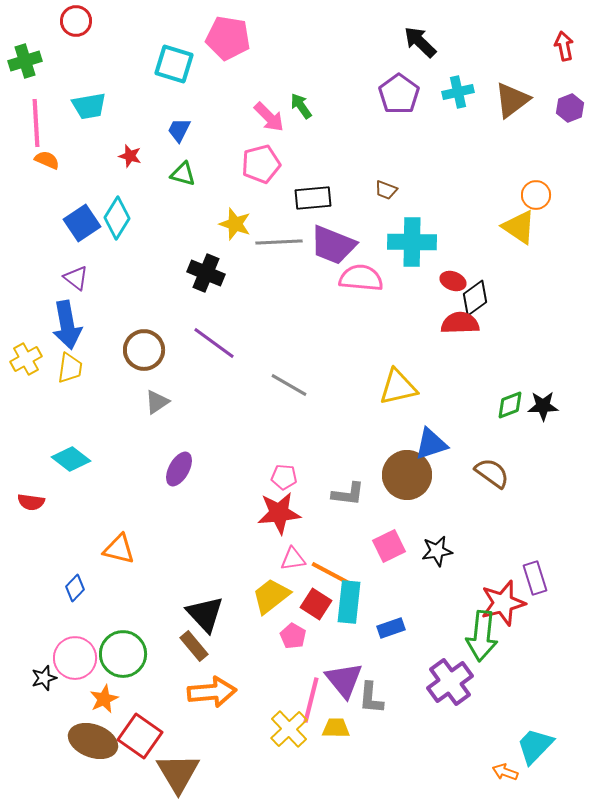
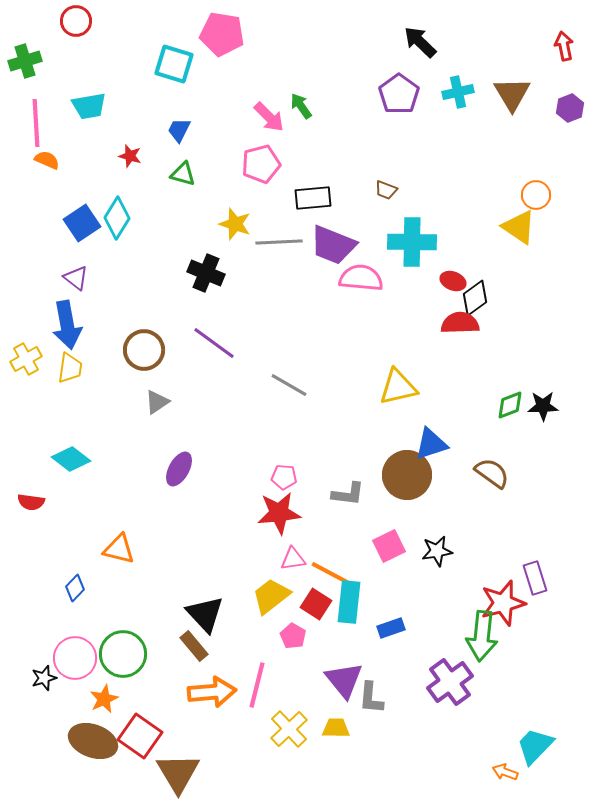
pink pentagon at (228, 38): moved 6 px left, 4 px up
brown triangle at (512, 100): moved 6 px up; rotated 24 degrees counterclockwise
pink line at (311, 700): moved 54 px left, 15 px up
